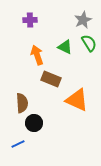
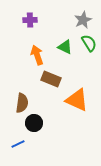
brown semicircle: rotated 12 degrees clockwise
